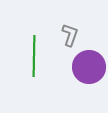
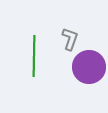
gray L-shape: moved 4 px down
